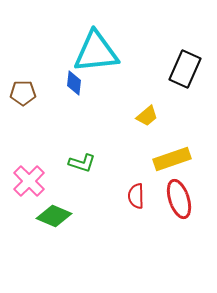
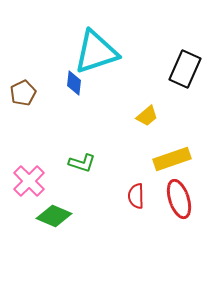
cyan triangle: rotated 12 degrees counterclockwise
brown pentagon: rotated 25 degrees counterclockwise
